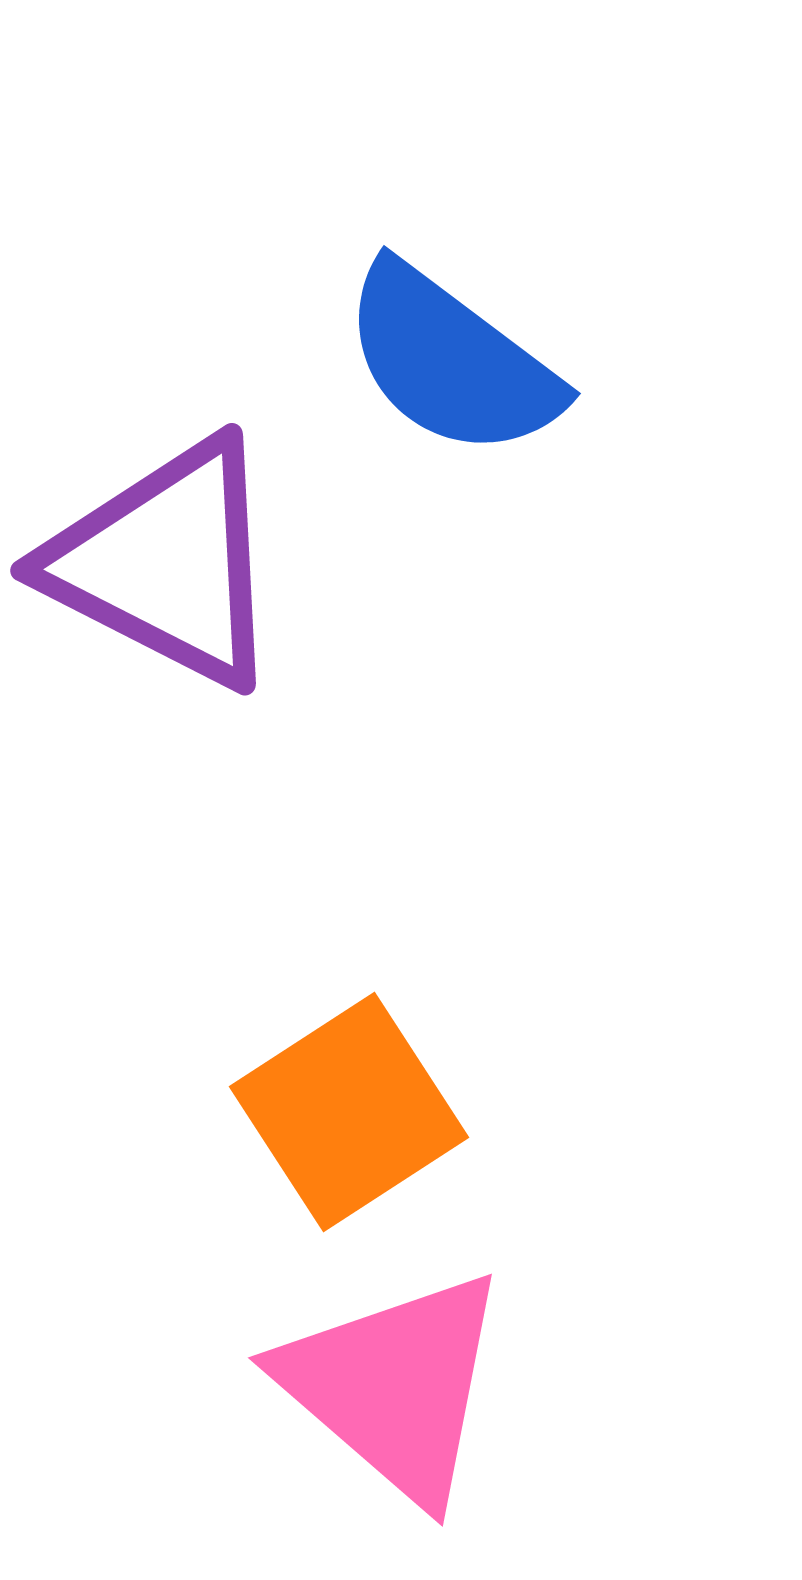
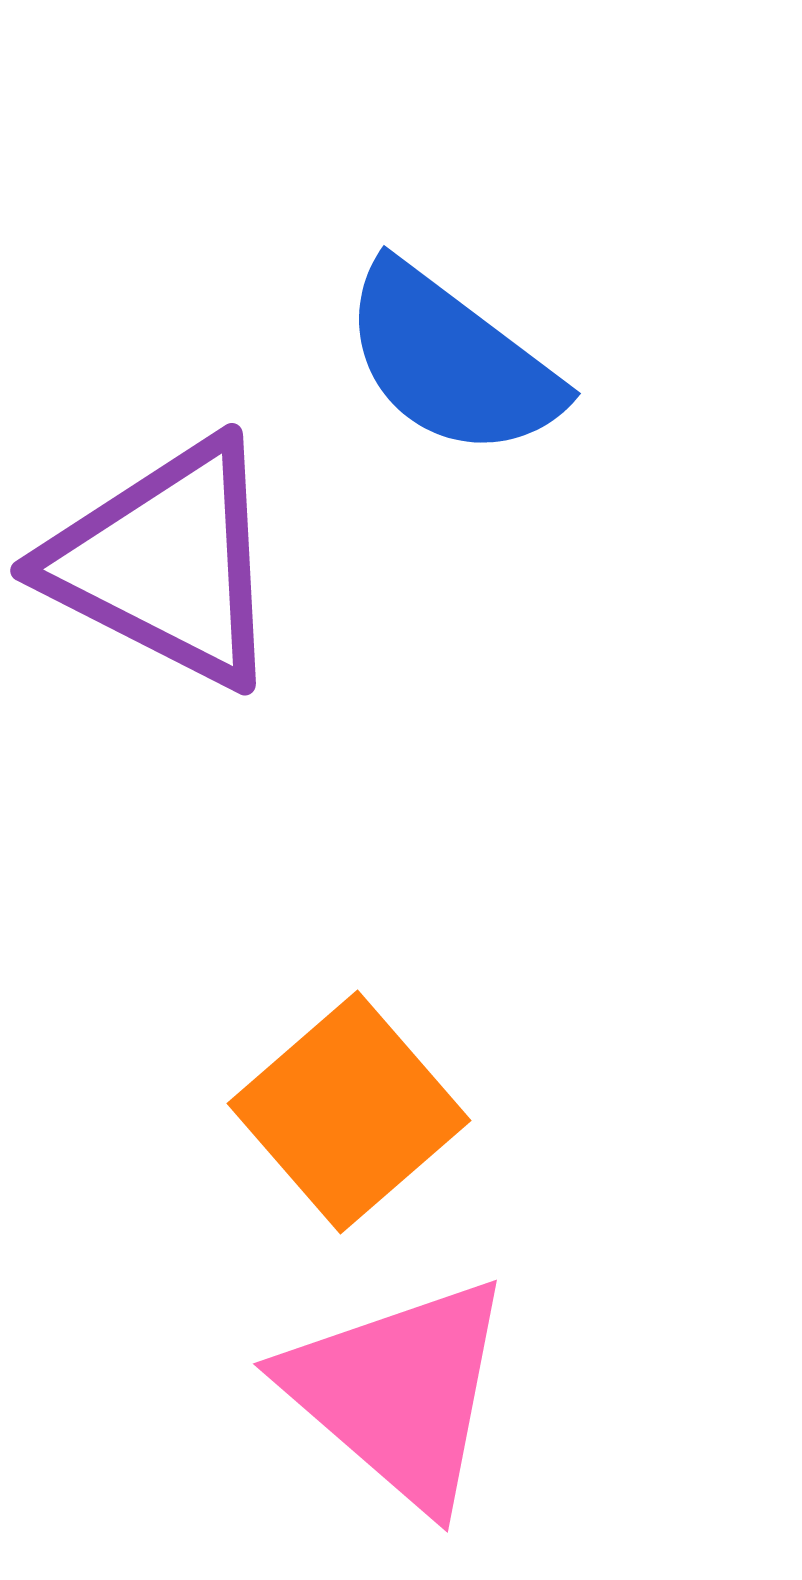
orange square: rotated 8 degrees counterclockwise
pink triangle: moved 5 px right, 6 px down
